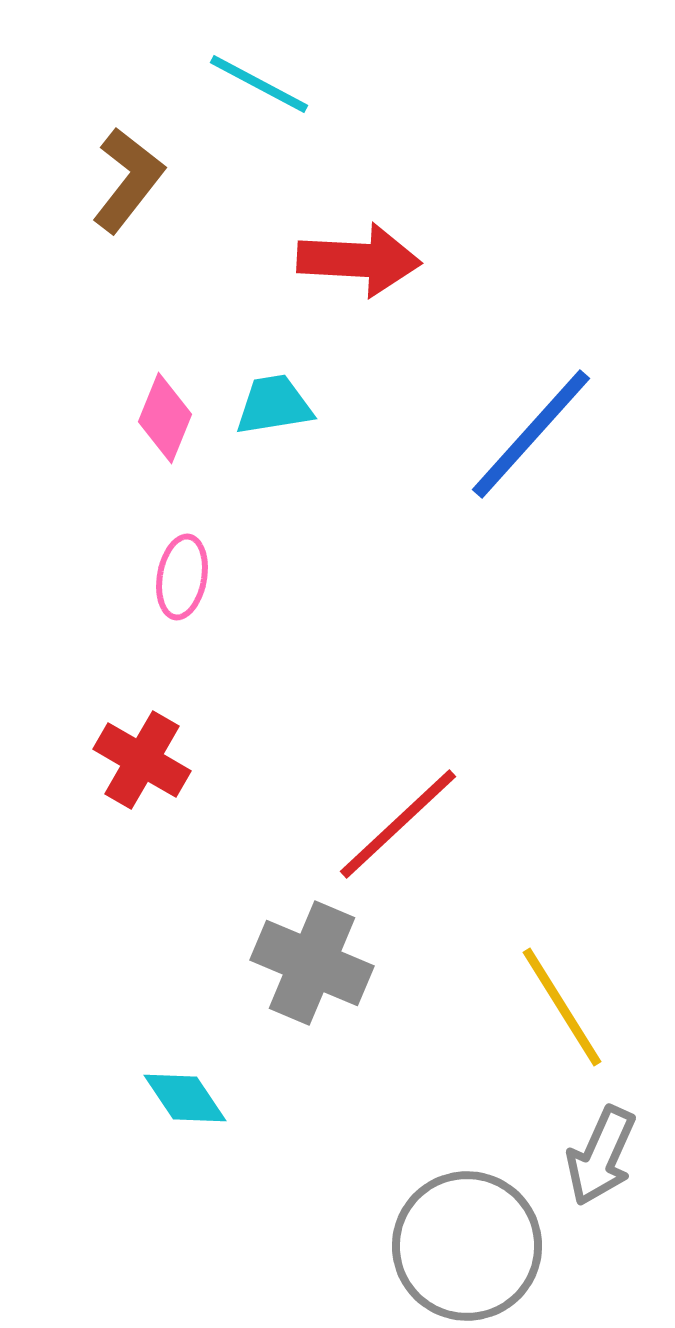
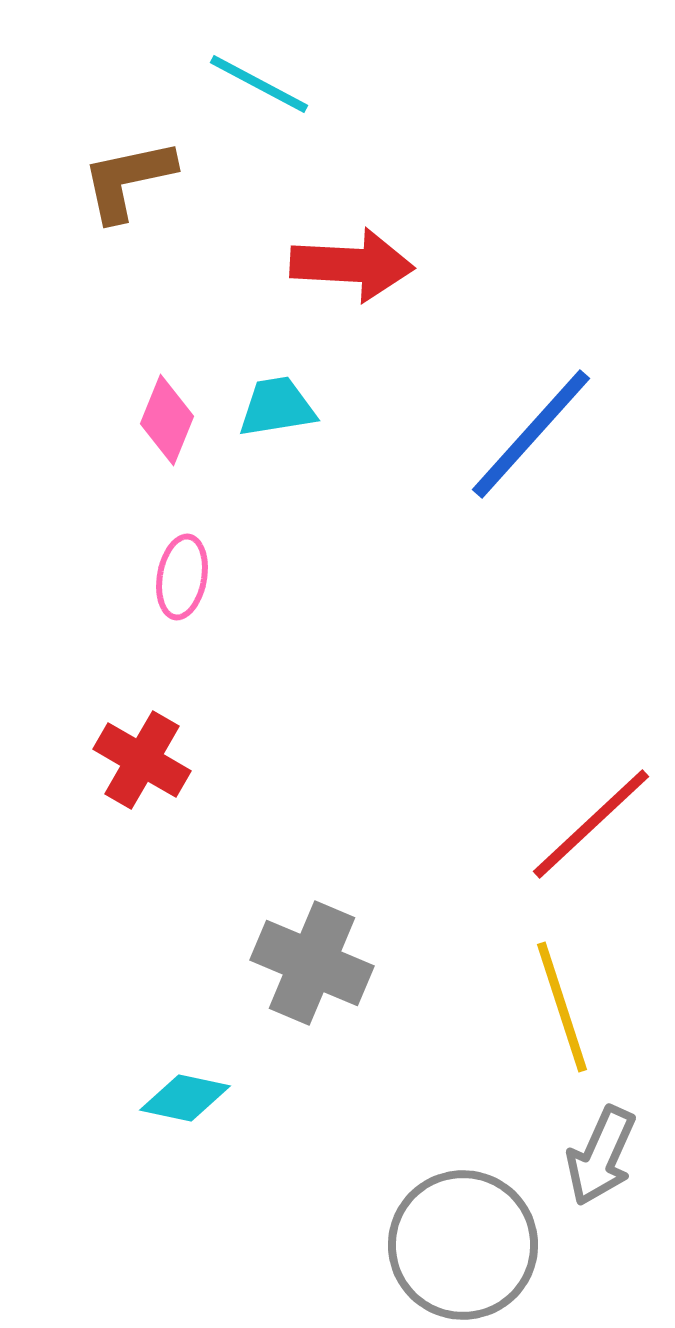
brown L-shape: rotated 140 degrees counterclockwise
red arrow: moved 7 px left, 5 px down
cyan trapezoid: moved 3 px right, 2 px down
pink diamond: moved 2 px right, 2 px down
red line: moved 193 px right
yellow line: rotated 14 degrees clockwise
cyan diamond: rotated 44 degrees counterclockwise
gray circle: moved 4 px left, 1 px up
